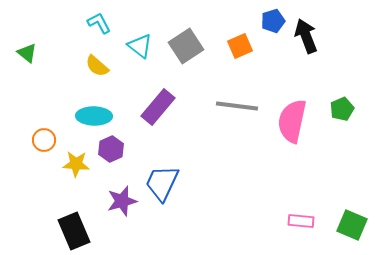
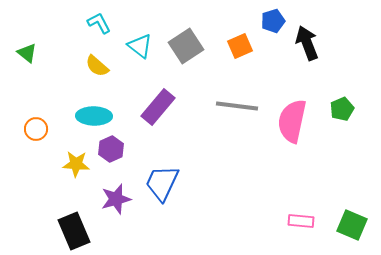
black arrow: moved 1 px right, 7 px down
orange circle: moved 8 px left, 11 px up
purple star: moved 6 px left, 2 px up
